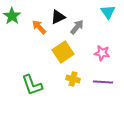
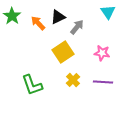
orange arrow: moved 1 px left, 4 px up
yellow cross: moved 1 px down; rotated 32 degrees clockwise
